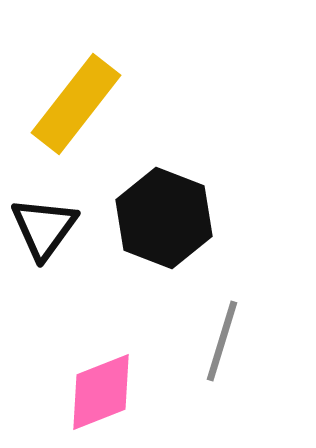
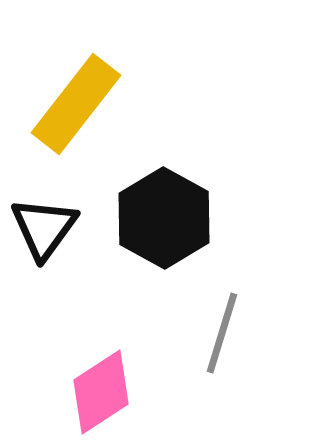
black hexagon: rotated 8 degrees clockwise
gray line: moved 8 px up
pink diamond: rotated 12 degrees counterclockwise
